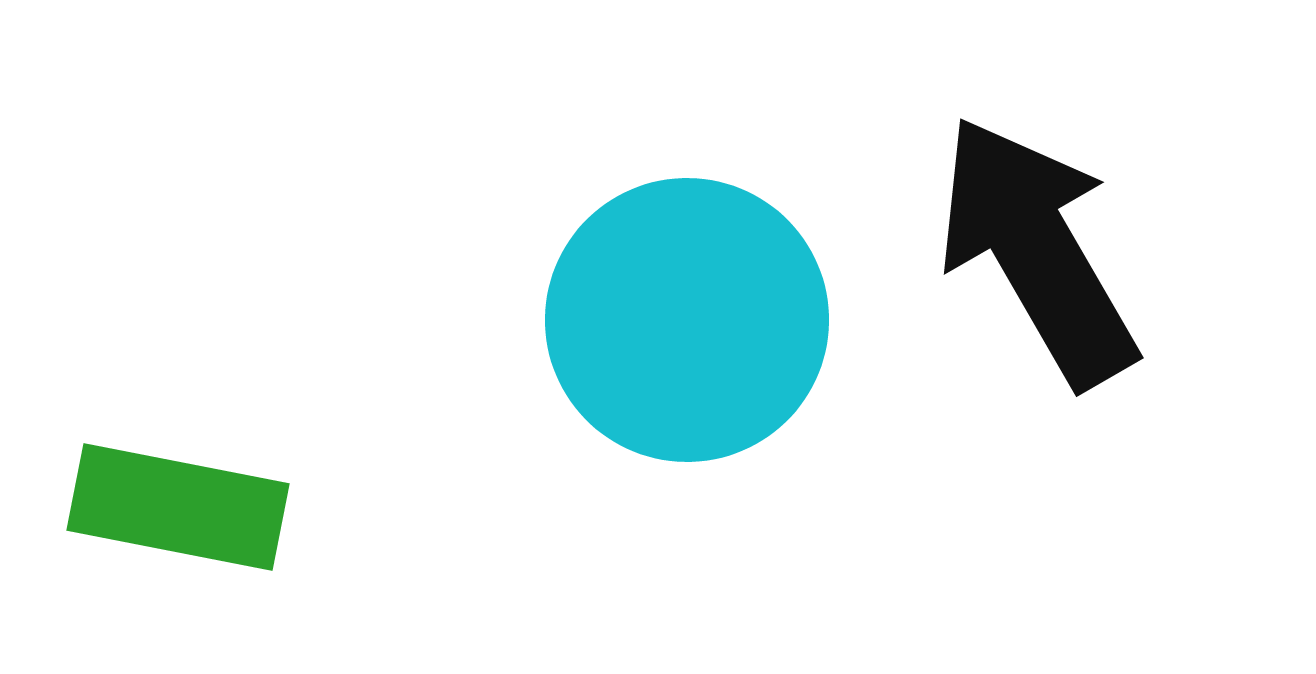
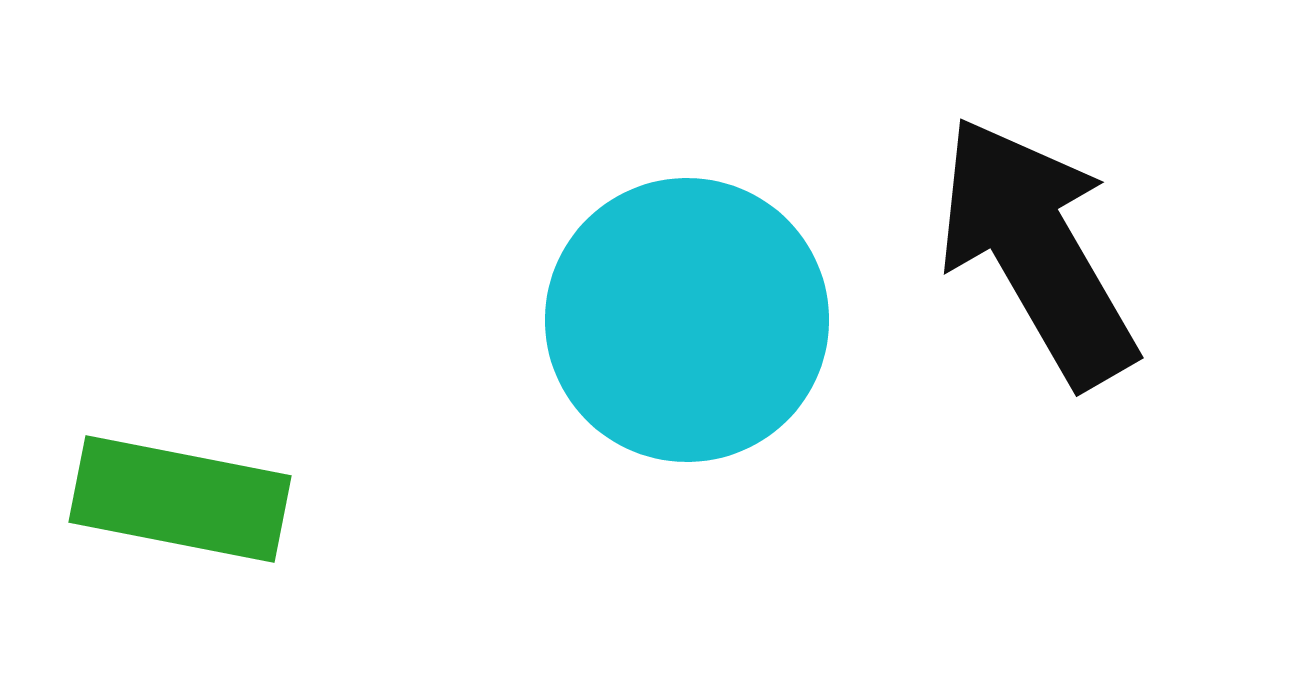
green rectangle: moved 2 px right, 8 px up
